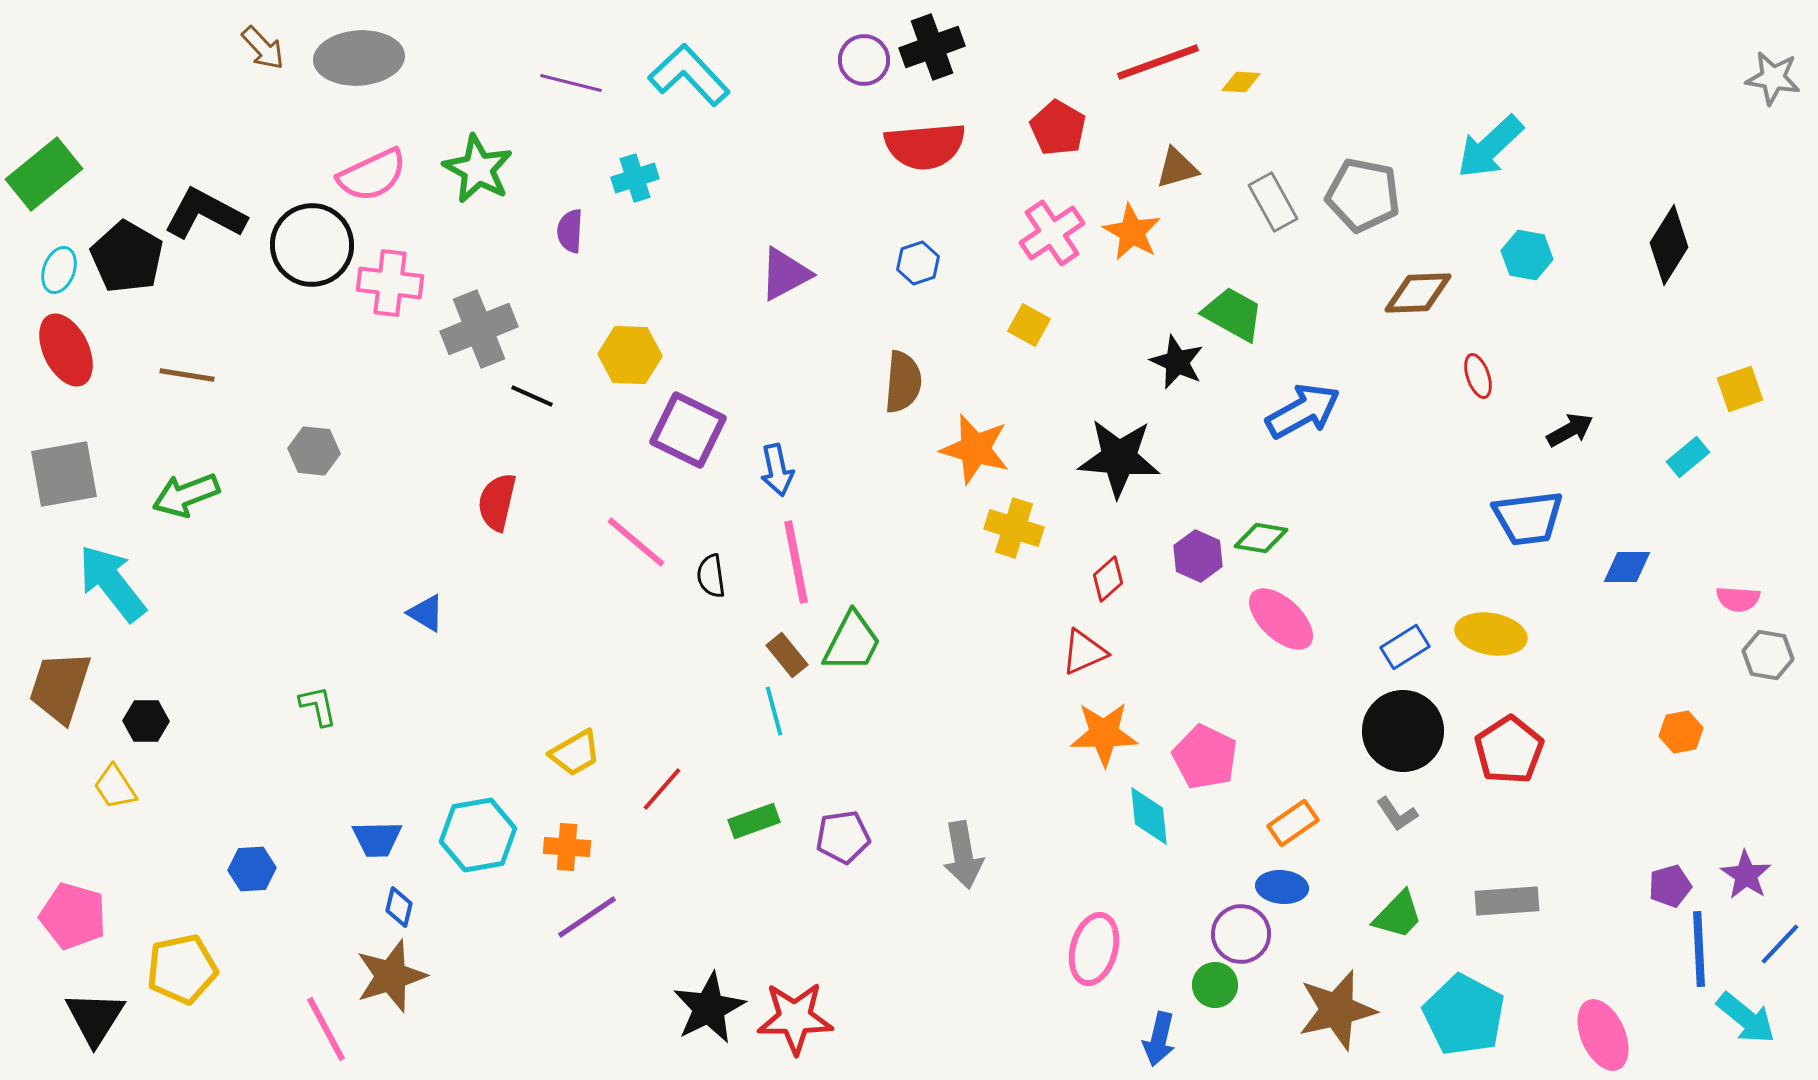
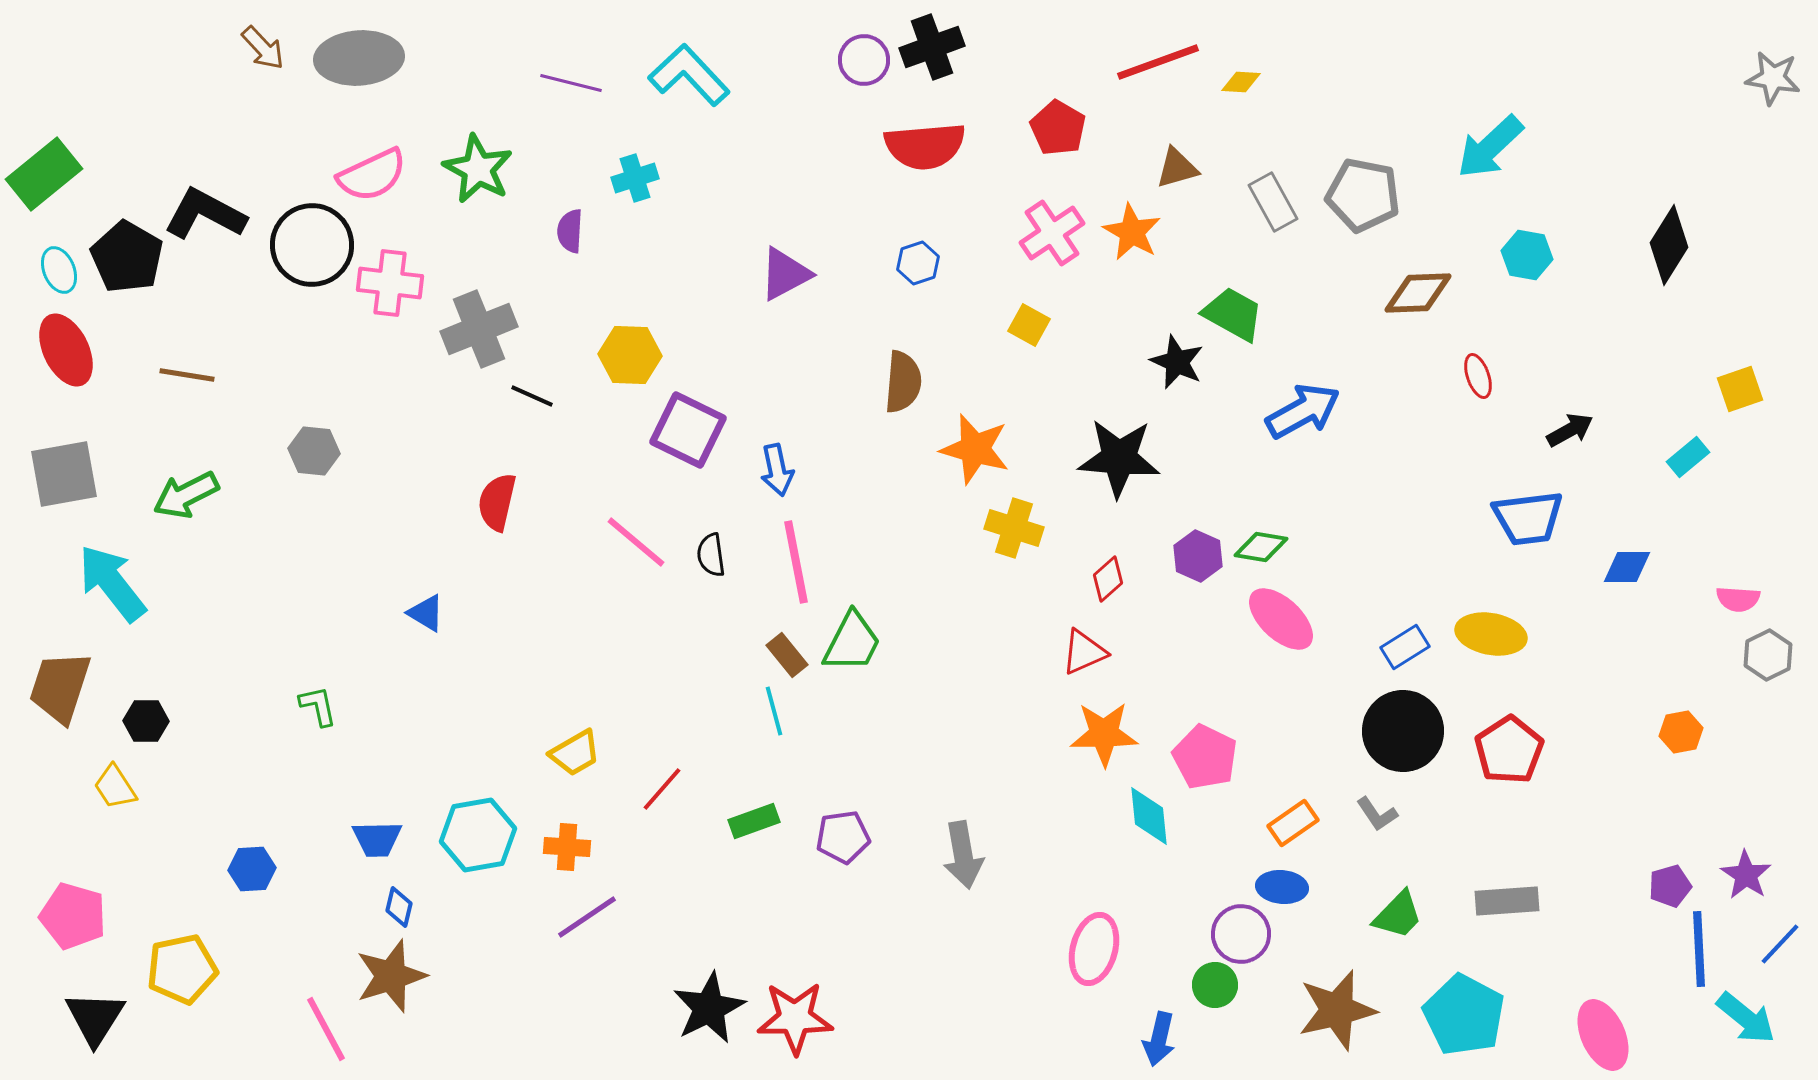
cyan ellipse at (59, 270): rotated 42 degrees counterclockwise
green arrow at (186, 495): rotated 6 degrees counterclockwise
green diamond at (1261, 538): moved 9 px down
black semicircle at (711, 576): moved 21 px up
gray hexagon at (1768, 655): rotated 24 degrees clockwise
gray L-shape at (1397, 814): moved 20 px left
